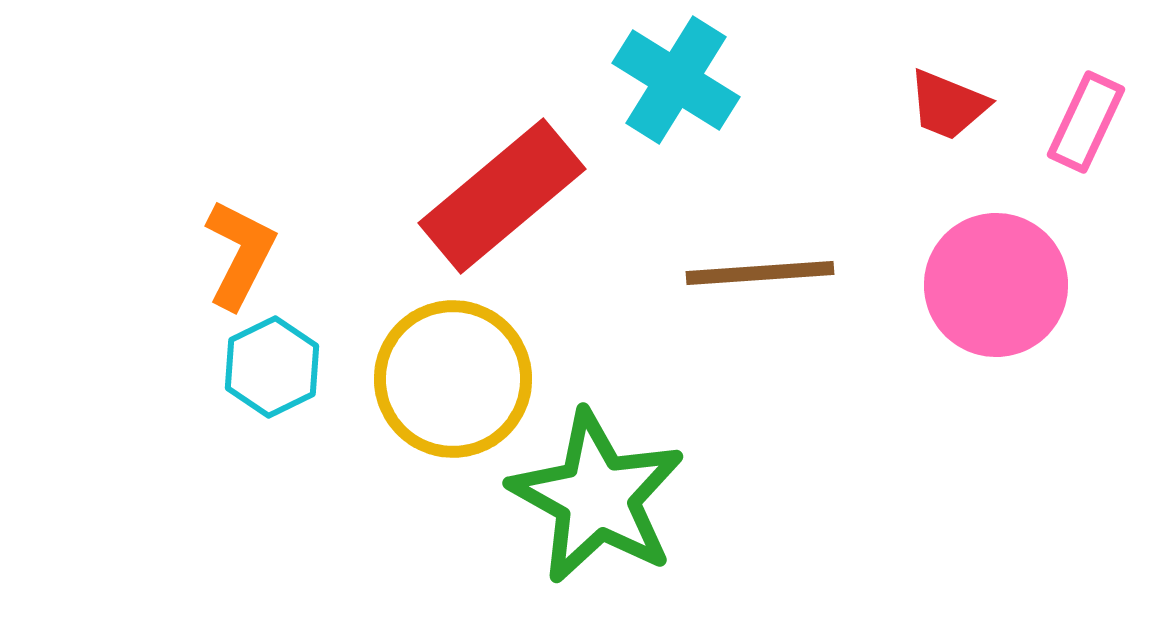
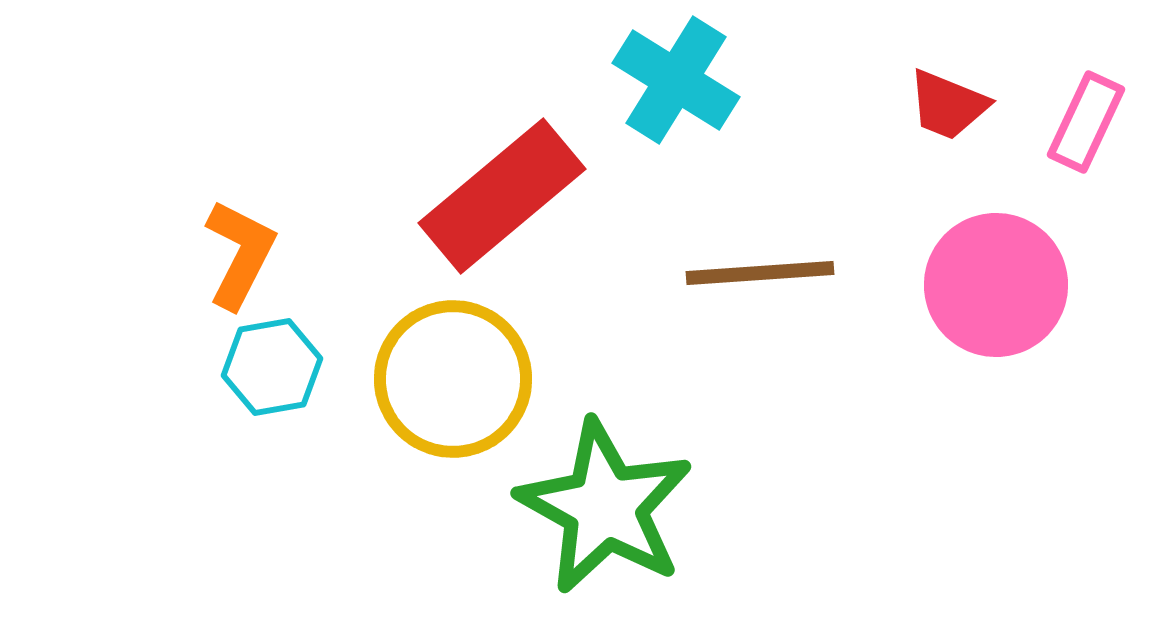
cyan hexagon: rotated 16 degrees clockwise
green star: moved 8 px right, 10 px down
